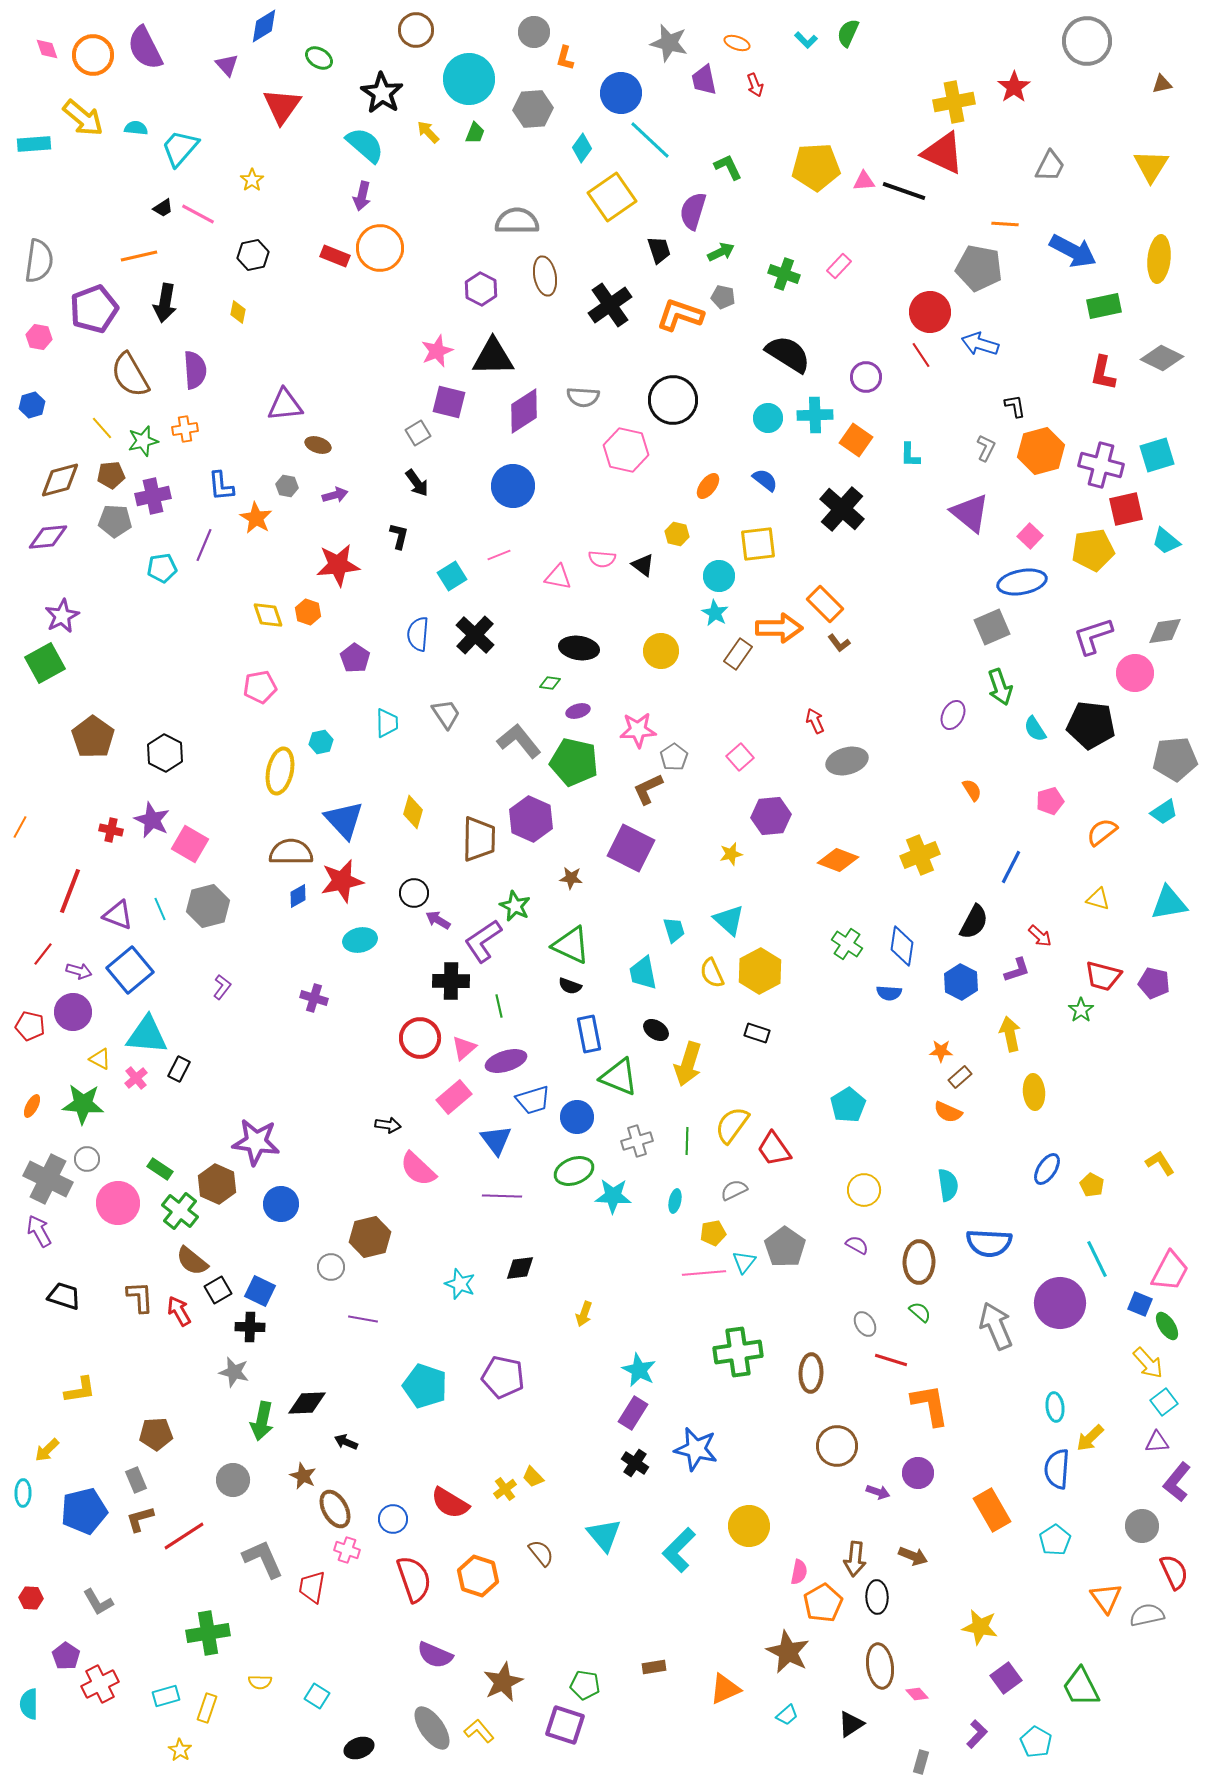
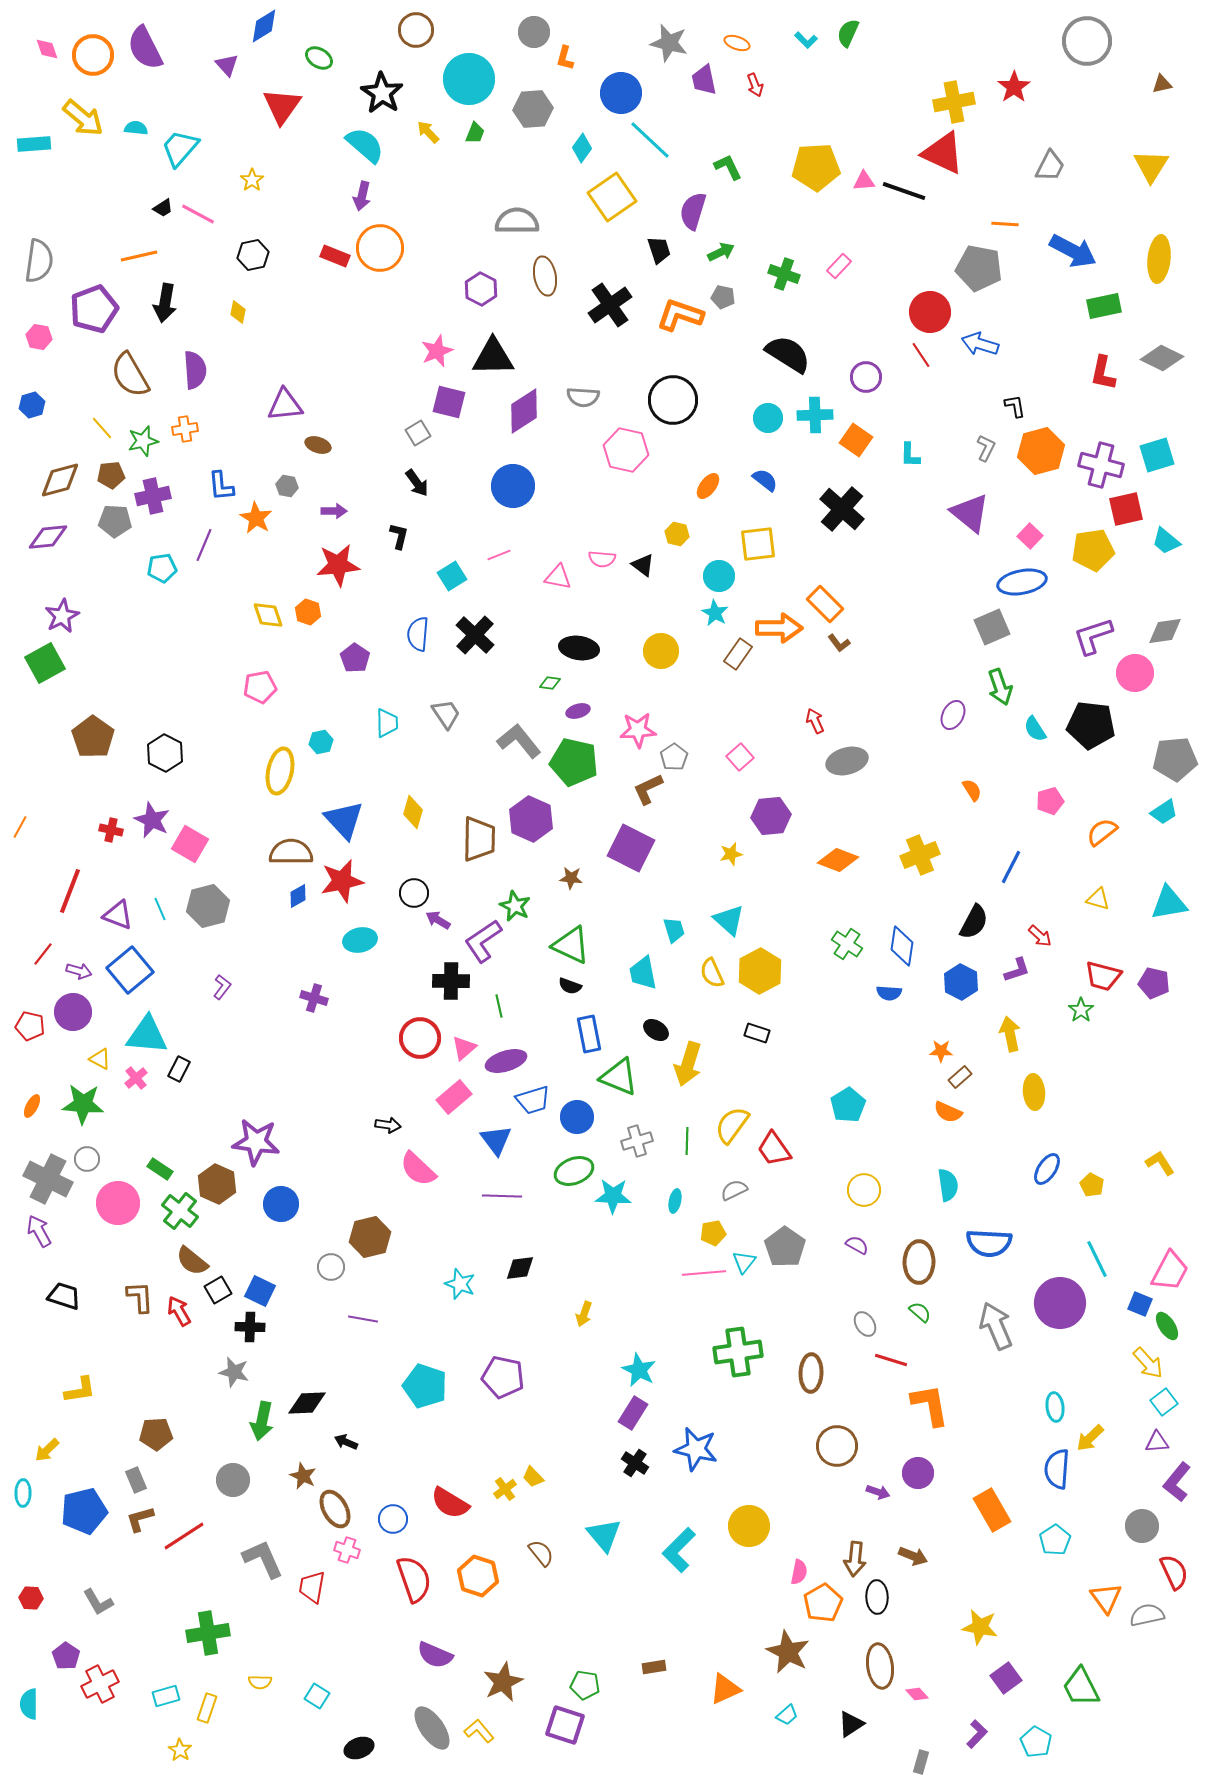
purple arrow at (335, 495): moved 1 px left, 16 px down; rotated 15 degrees clockwise
